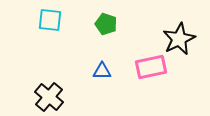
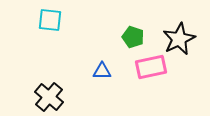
green pentagon: moved 27 px right, 13 px down
